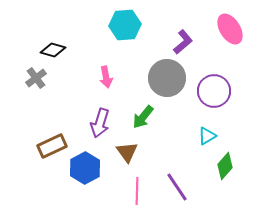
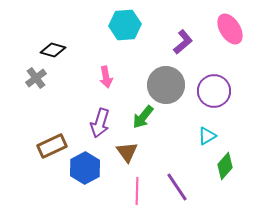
gray circle: moved 1 px left, 7 px down
